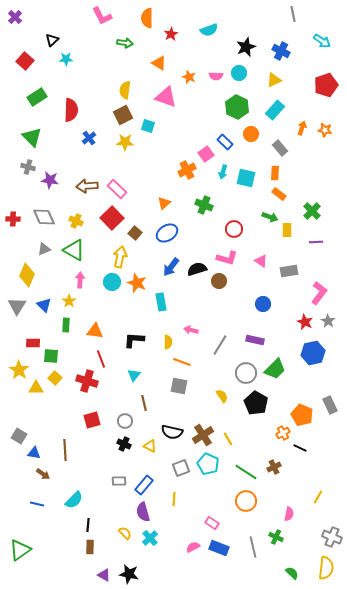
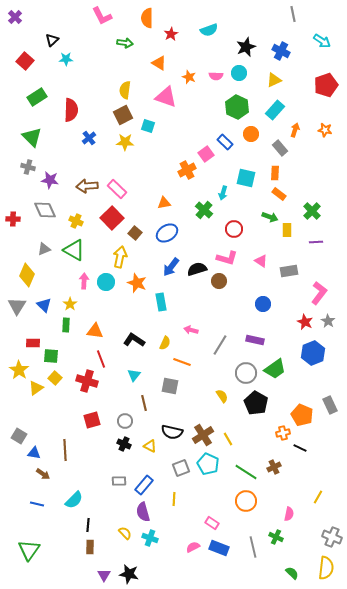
orange arrow at (302, 128): moved 7 px left, 2 px down
cyan arrow at (223, 172): moved 21 px down
orange triangle at (164, 203): rotated 32 degrees clockwise
green cross at (204, 205): moved 5 px down; rotated 18 degrees clockwise
gray diamond at (44, 217): moved 1 px right, 7 px up
pink arrow at (80, 280): moved 4 px right, 1 px down
cyan circle at (112, 282): moved 6 px left
yellow star at (69, 301): moved 1 px right, 3 px down
black L-shape at (134, 340): rotated 30 degrees clockwise
yellow semicircle at (168, 342): moved 3 px left, 1 px down; rotated 24 degrees clockwise
blue hexagon at (313, 353): rotated 10 degrees counterclockwise
green trapezoid at (275, 369): rotated 10 degrees clockwise
gray square at (179, 386): moved 9 px left
yellow triangle at (36, 388): rotated 35 degrees counterclockwise
orange cross at (283, 433): rotated 16 degrees clockwise
cyan cross at (150, 538): rotated 28 degrees counterclockwise
green triangle at (20, 550): moved 9 px right; rotated 20 degrees counterclockwise
purple triangle at (104, 575): rotated 32 degrees clockwise
